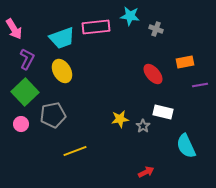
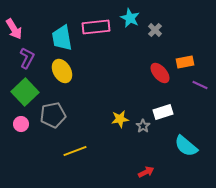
cyan star: moved 2 px down; rotated 18 degrees clockwise
gray cross: moved 1 px left, 1 px down; rotated 24 degrees clockwise
cyan trapezoid: rotated 100 degrees clockwise
purple L-shape: moved 1 px up
red ellipse: moved 7 px right, 1 px up
purple line: rotated 35 degrees clockwise
white rectangle: rotated 30 degrees counterclockwise
cyan semicircle: rotated 25 degrees counterclockwise
